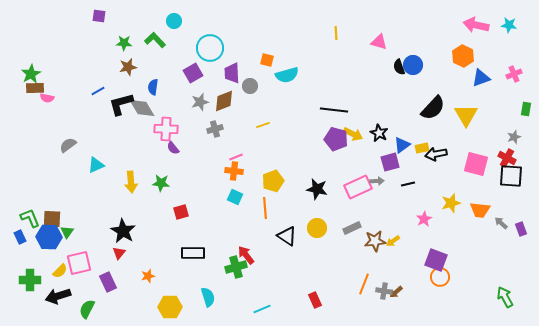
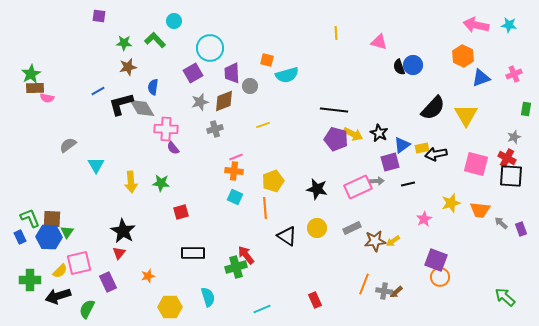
cyan triangle at (96, 165): rotated 36 degrees counterclockwise
green arrow at (505, 297): rotated 20 degrees counterclockwise
